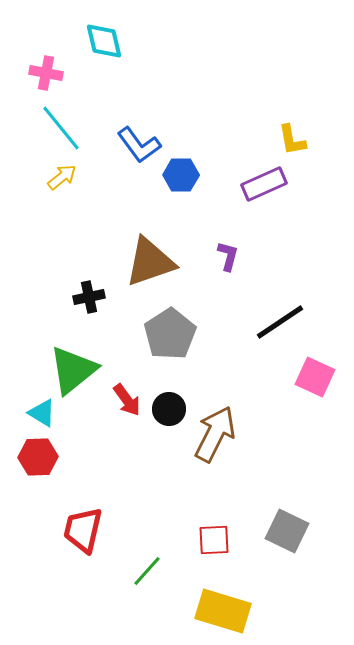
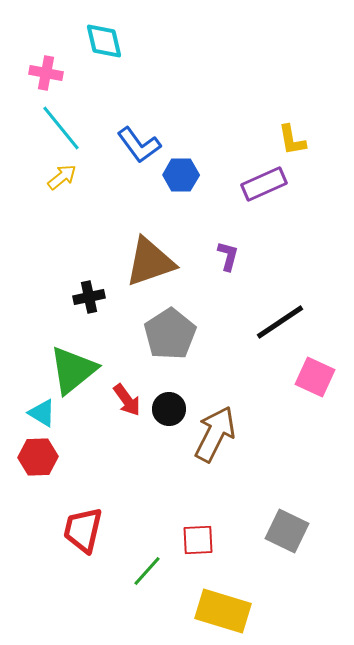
red square: moved 16 px left
